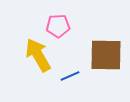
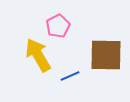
pink pentagon: rotated 25 degrees counterclockwise
